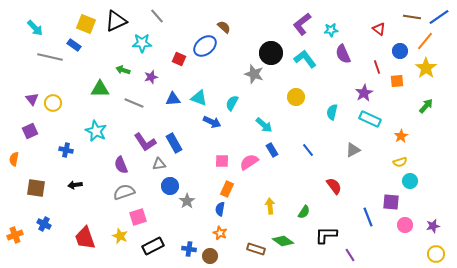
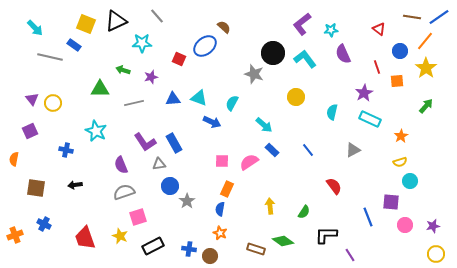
black circle at (271, 53): moved 2 px right
gray line at (134, 103): rotated 36 degrees counterclockwise
blue rectangle at (272, 150): rotated 16 degrees counterclockwise
